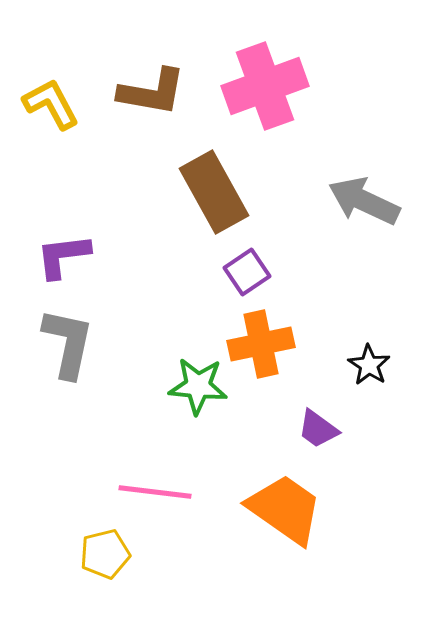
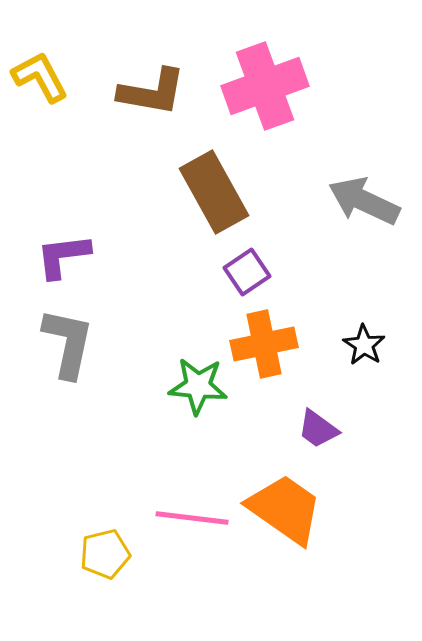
yellow L-shape: moved 11 px left, 27 px up
orange cross: moved 3 px right
black star: moved 5 px left, 20 px up
pink line: moved 37 px right, 26 px down
